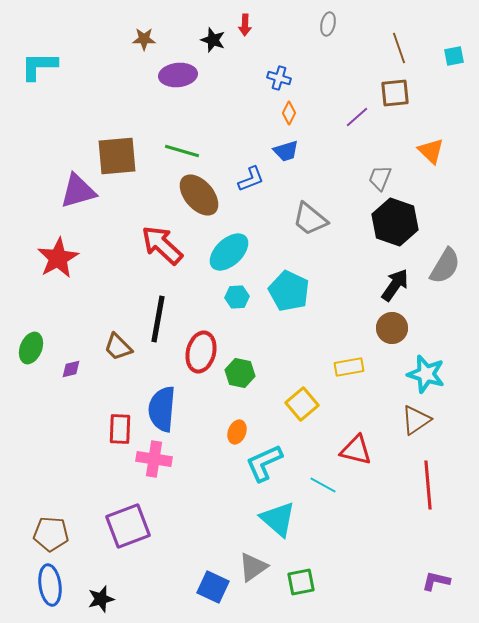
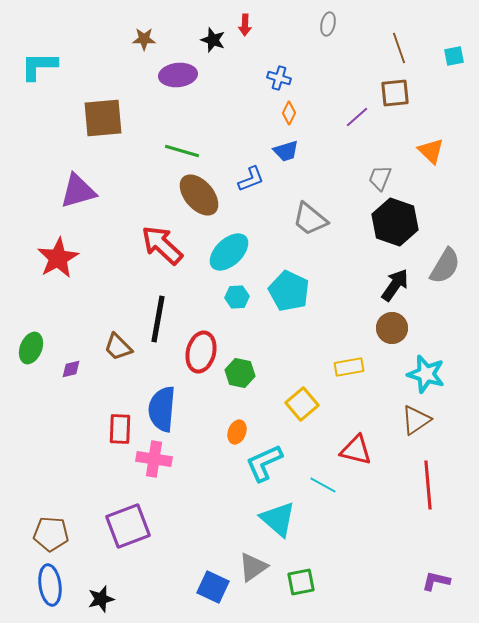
brown square at (117, 156): moved 14 px left, 38 px up
